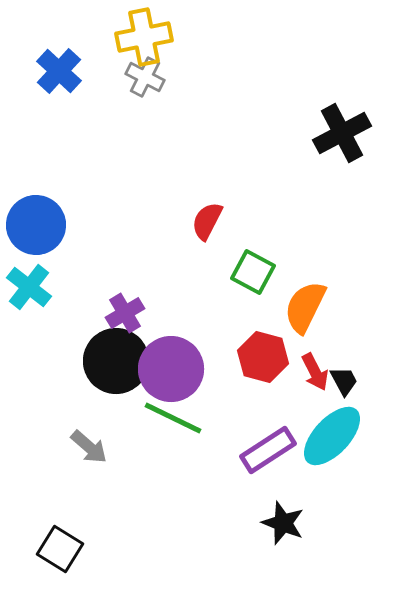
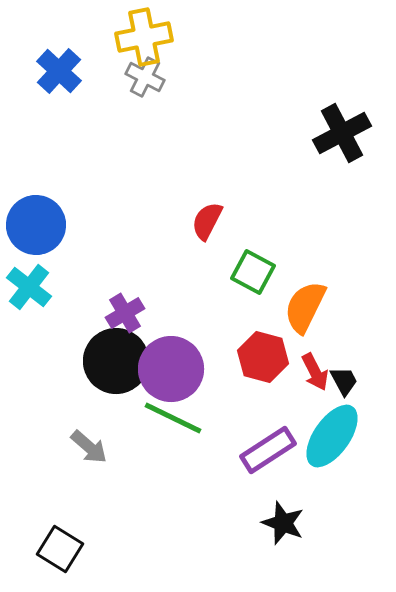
cyan ellipse: rotated 8 degrees counterclockwise
